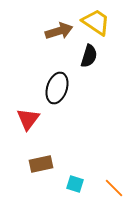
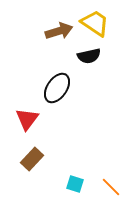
yellow trapezoid: moved 1 px left, 1 px down
black semicircle: rotated 60 degrees clockwise
black ellipse: rotated 16 degrees clockwise
red triangle: moved 1 px left
brown rectangle: moved 9 px left, 5 px up; rotated 35 degrees counterclockwise
orange line: moved 3 px left, 1 px up
